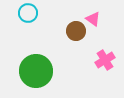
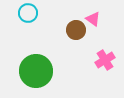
brown circle: moved 1 px up
